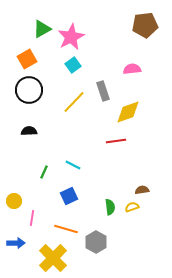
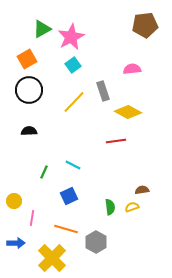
yellow diamond: rotated 48 degrees clockwise
yellow cross: moved 1 px left
